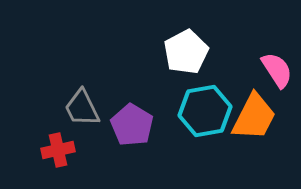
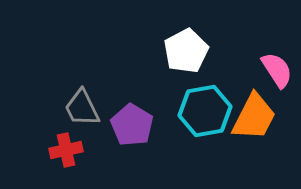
white pentagon: moved 1 px up
red cross: moved 8 px right
